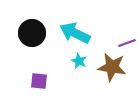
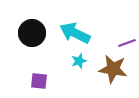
cyan star: rotated 28 degrees clockwise
brown star: moved 1 px right, 2 px down
